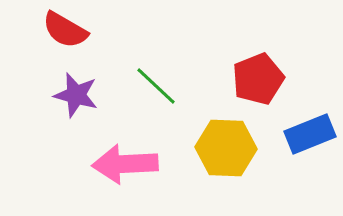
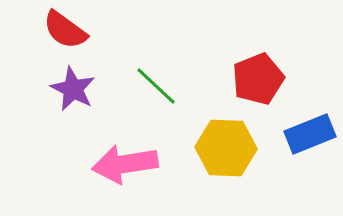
red semicircle: rotated 6 degrees clockwise
purple star: moved 3 px left, 6 px up; rotated 12 degrees clockwise
pink arrow: rotated 6 degrees counterclockwise
